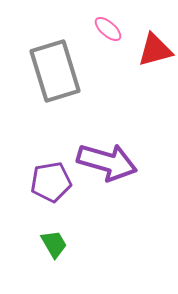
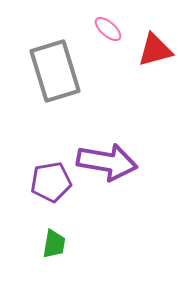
purple arrow: rotated 6 degrees counterclockwise
green trapezoid: rotated 40 degrees clockwise
